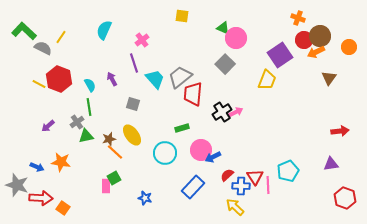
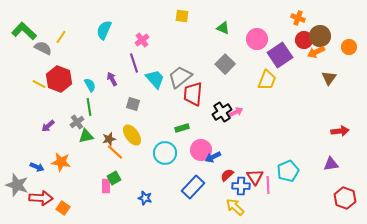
pink circle at (236, 38): moved 21 px right, 1 px down
